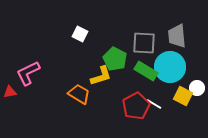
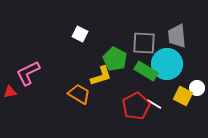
cyan circle: moved 3 px left, 3 px up
